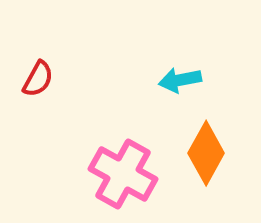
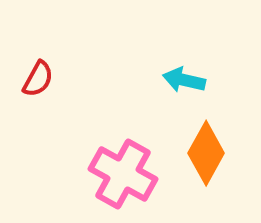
cyan arrow: moved 4 px right; rotated 24 degrees clockwise
